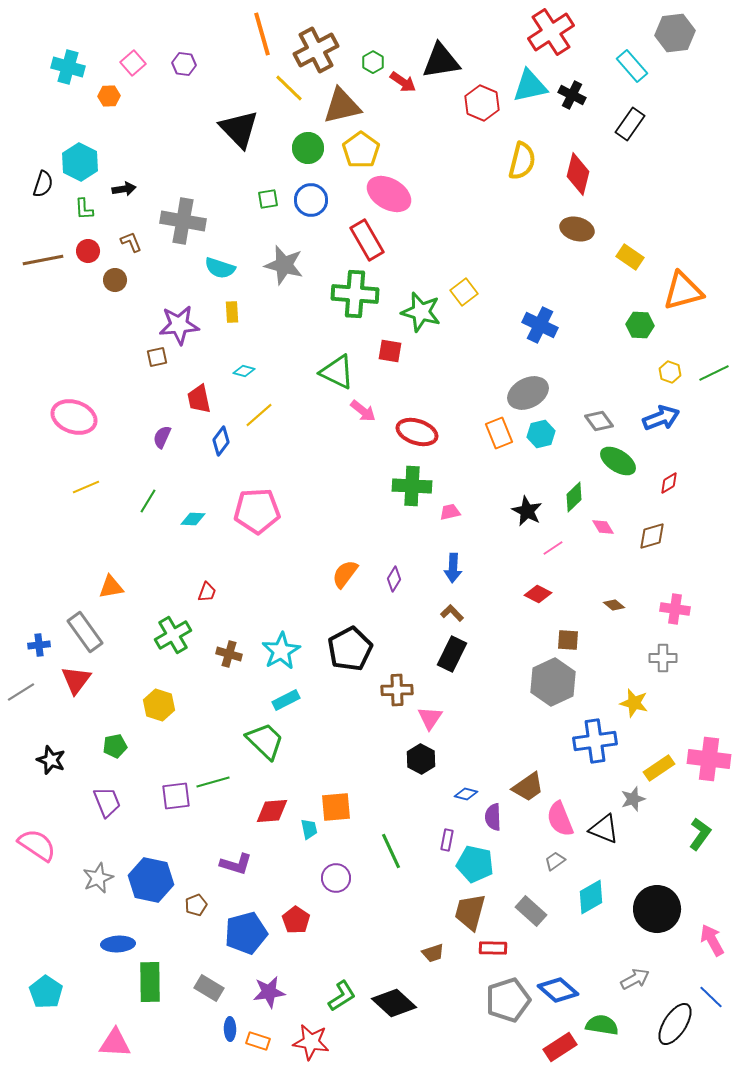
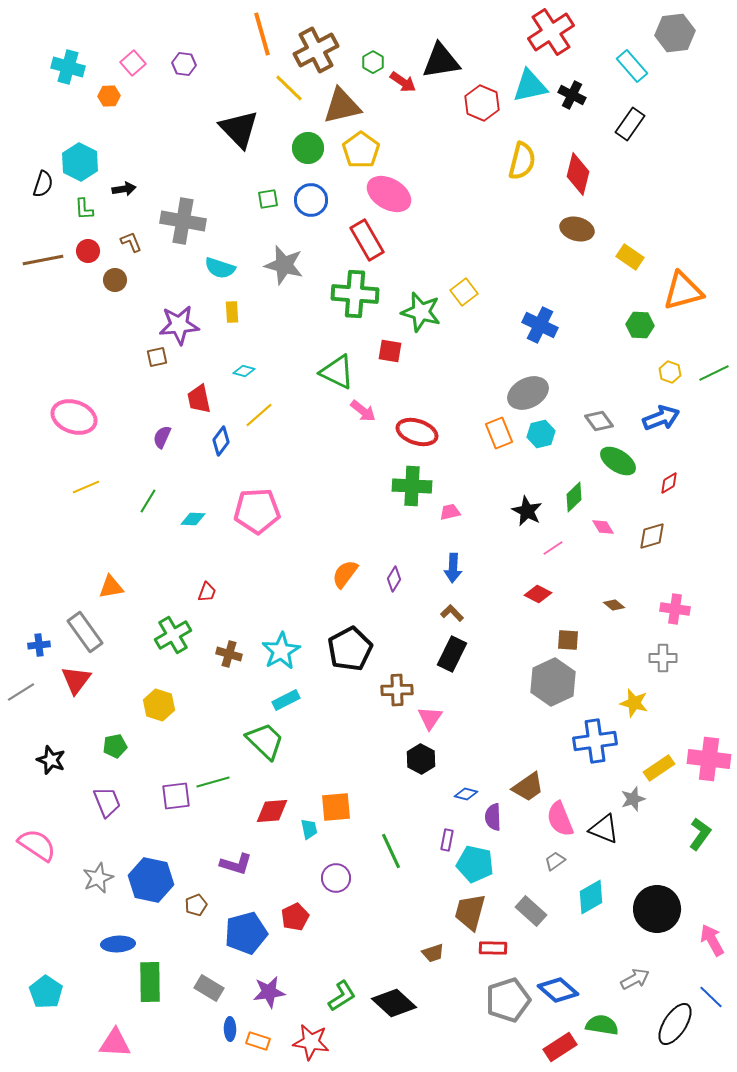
red pentagon at (296, 920): moved 1 px left, 3 px up; rotated 12 degrees clockwise
